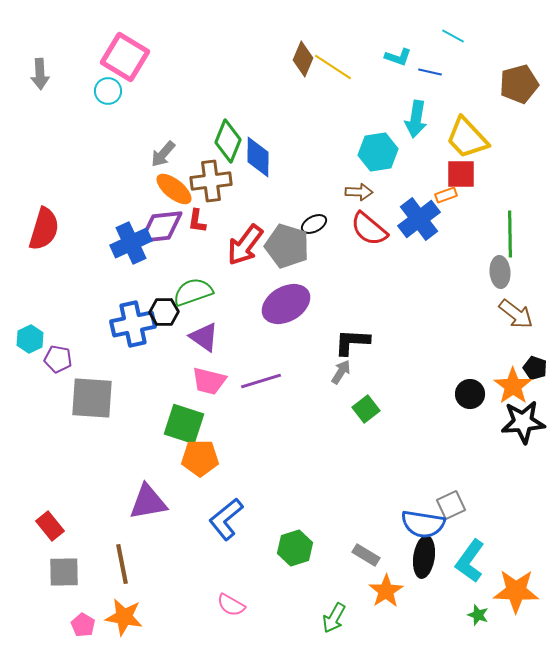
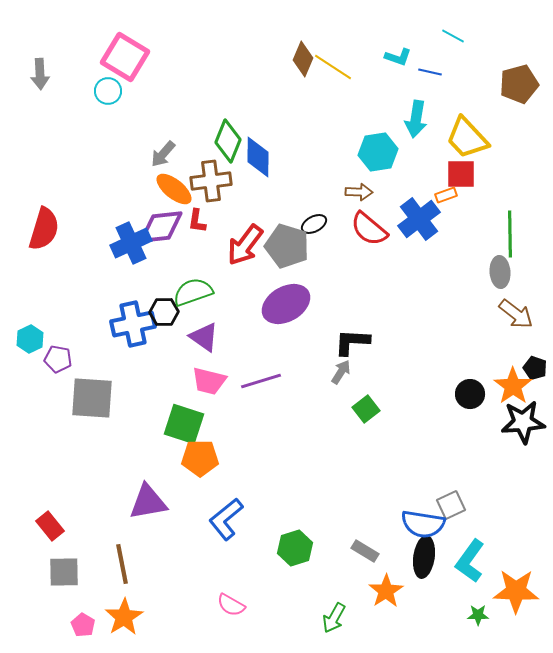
gray rectangle at (366, 555): moved 1 px left, 4 px up
green star at (478, 615): rotated 20 degrees counterclockwise
orange star at (124, 617): rotated 30 degrees clockwise
